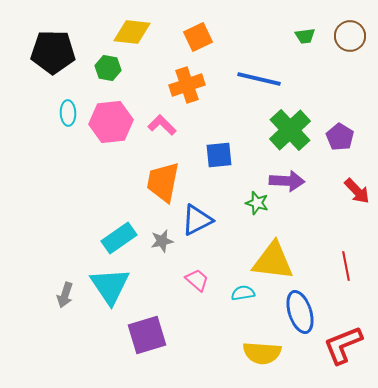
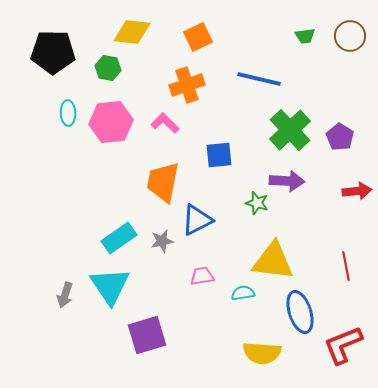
pink L-shape: moved 3 px right, 2 px up
red arrow: rotated 52 degrees counterclockwise
pink trapezoid: moved 5 px right, 4 px up; rotated 50 degrees counterclockwise
